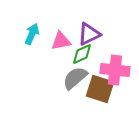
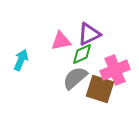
cyan arrow: moved 11 px left, 26 px down
pink cross: rotated 28 degrees counterclockwise
